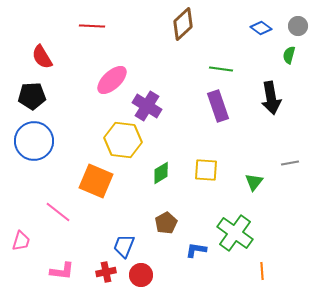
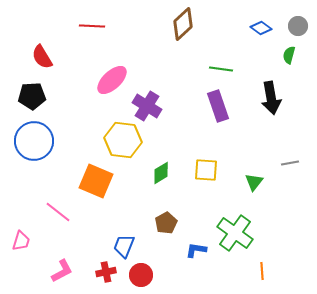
pink L-shape: rotated 35 degrees counterclockwise
